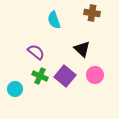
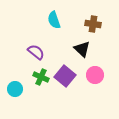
brown cross: moved 1 px right, 11 px down
green cross: moved 1 px right, 1 px down
